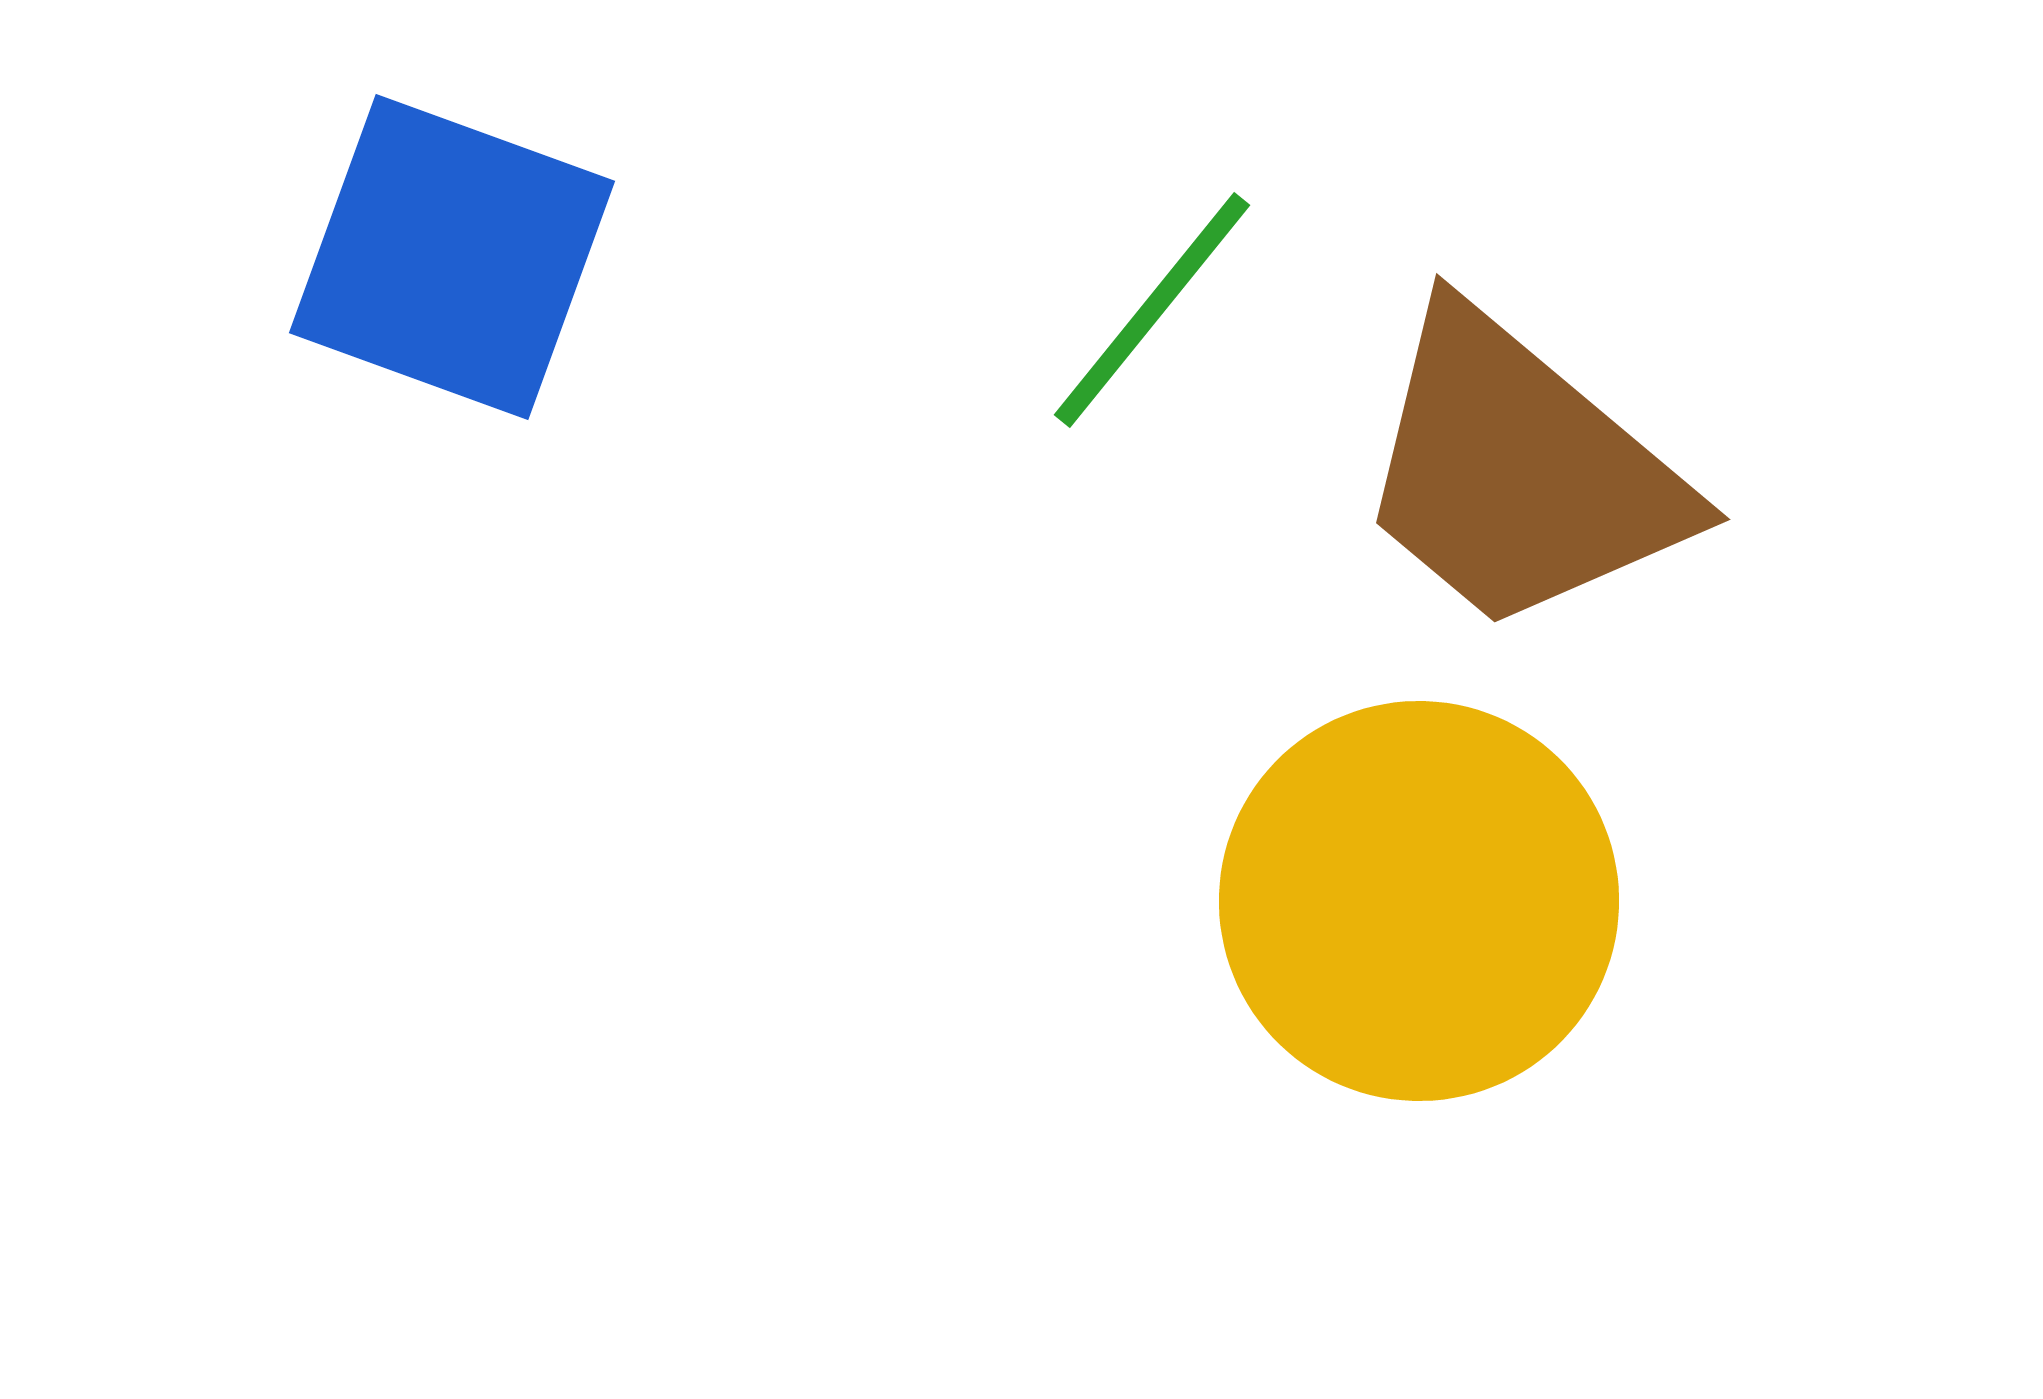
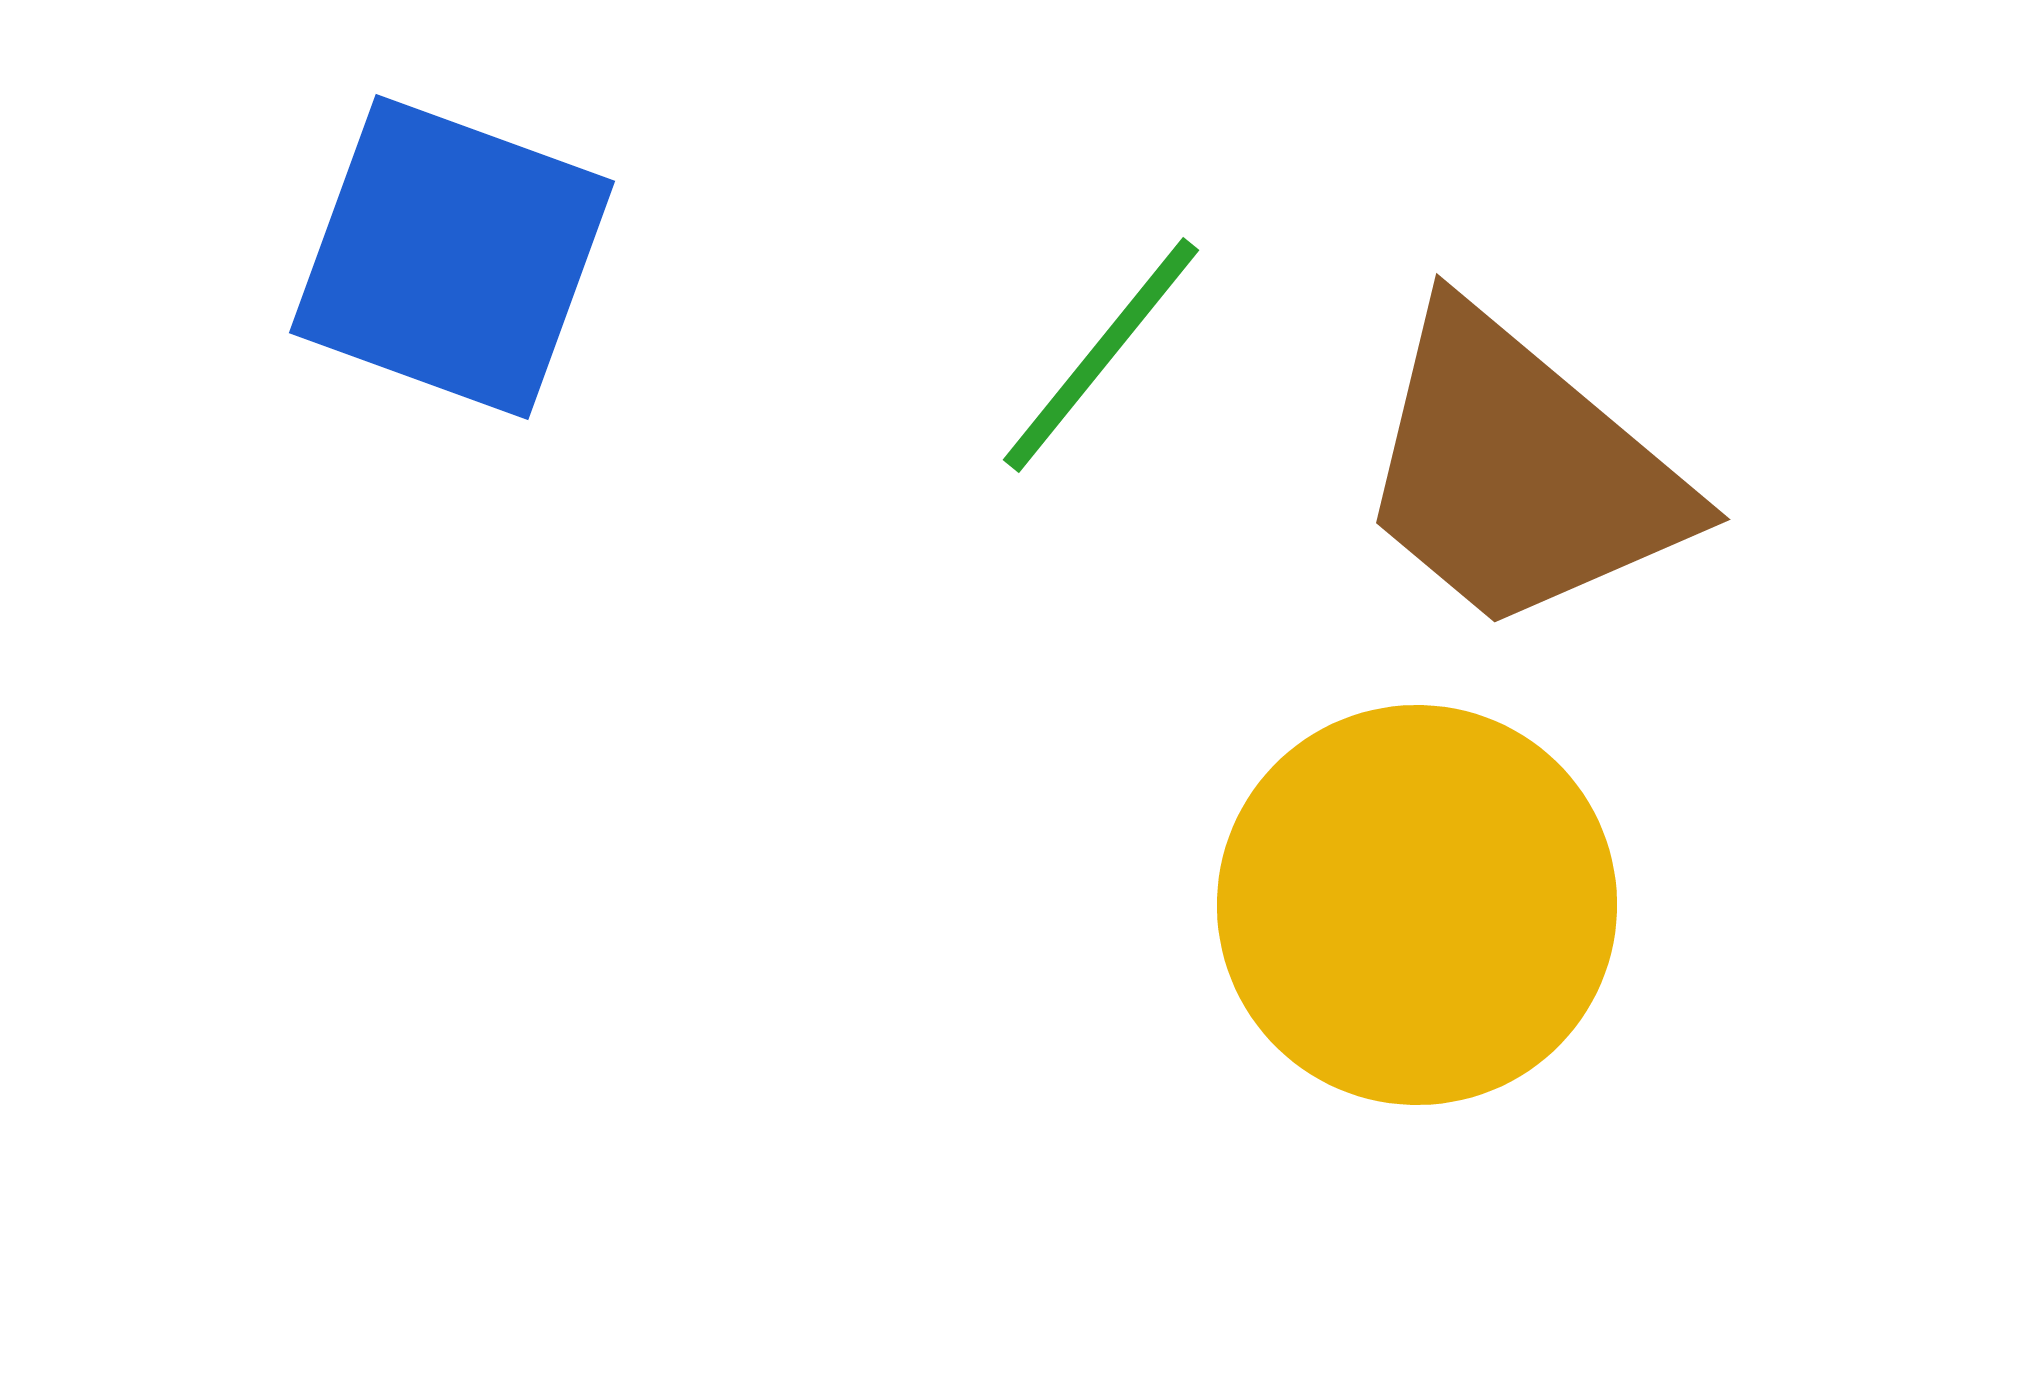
green line: moved 51 px left, 45 px down
yellow circle: moved 2 px left, 4 px down
